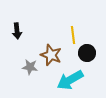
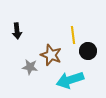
black circle: moved 1 px right, 2 px up
cyan arrow: rotated 12 degrees clockwise
